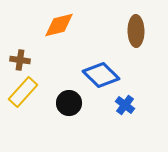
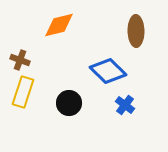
brown cross: rotated 12 degrees clockwise
blue diamond: moved 7 px right, 4 px up
yellow rectangle: rotated 24 degrees counterclockwise
